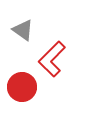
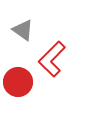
red circle: moved 4 px left, 5 px up
